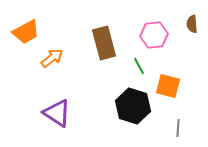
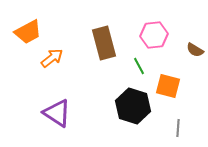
brown semicircle: moved 3 px right, 26 px down; rotated 54 degrees counterclockwise
orange trapezoid: moved 2 px right
